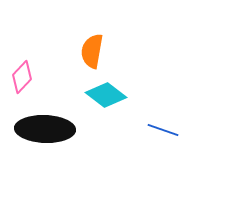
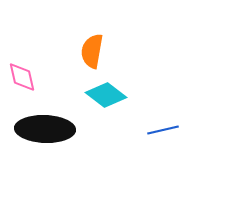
pink diamond: rotated 56 degrees counterclockwise
blue line: rotated 32 degrees counterclockwise
